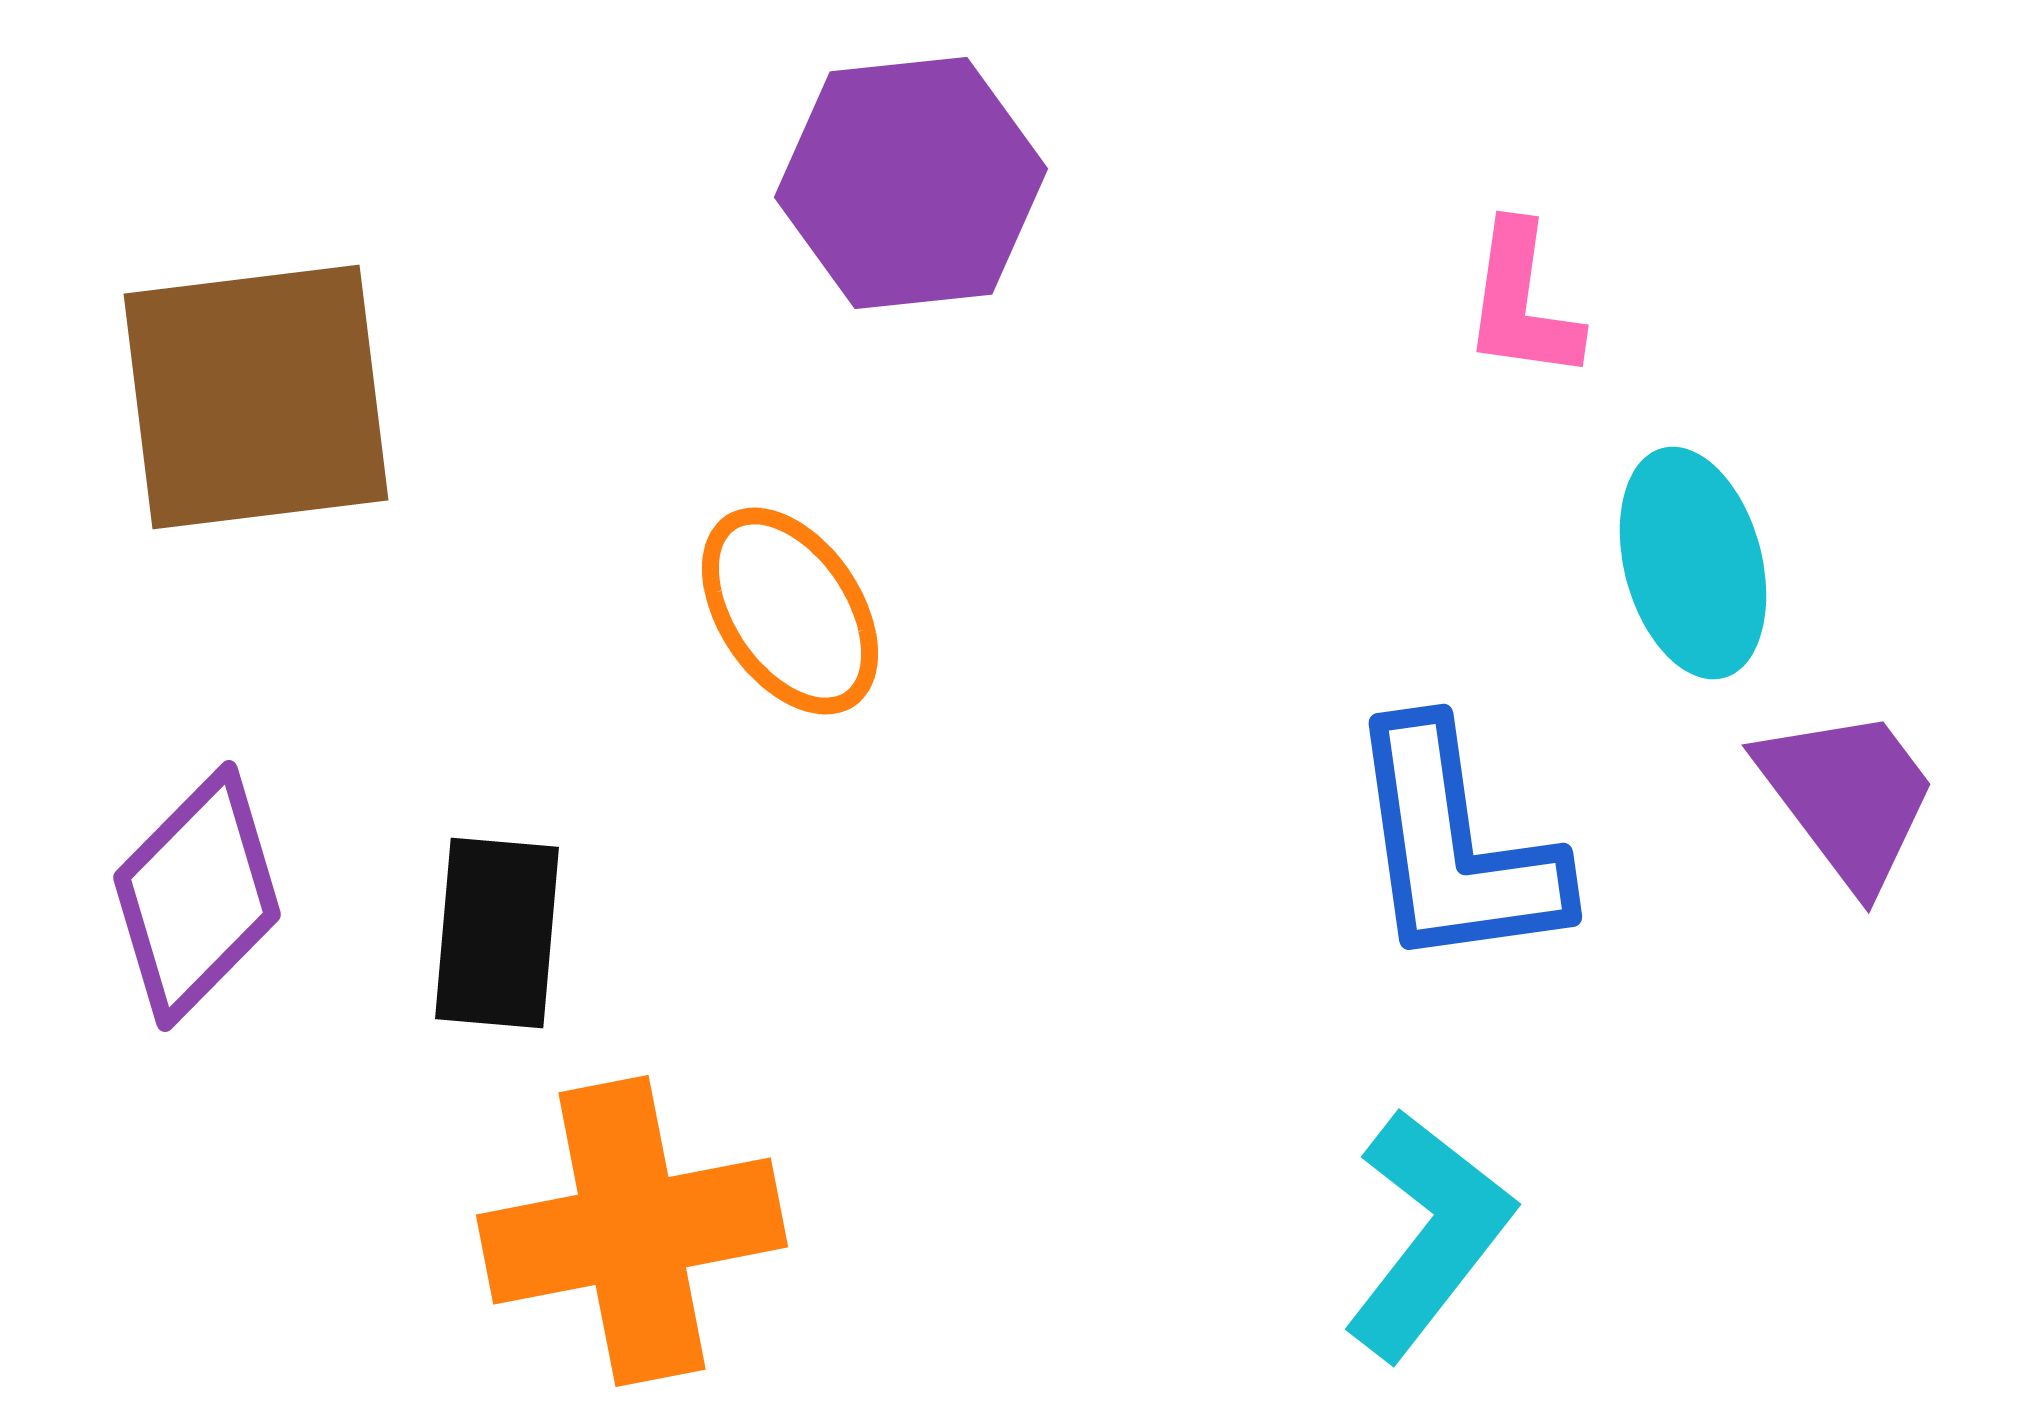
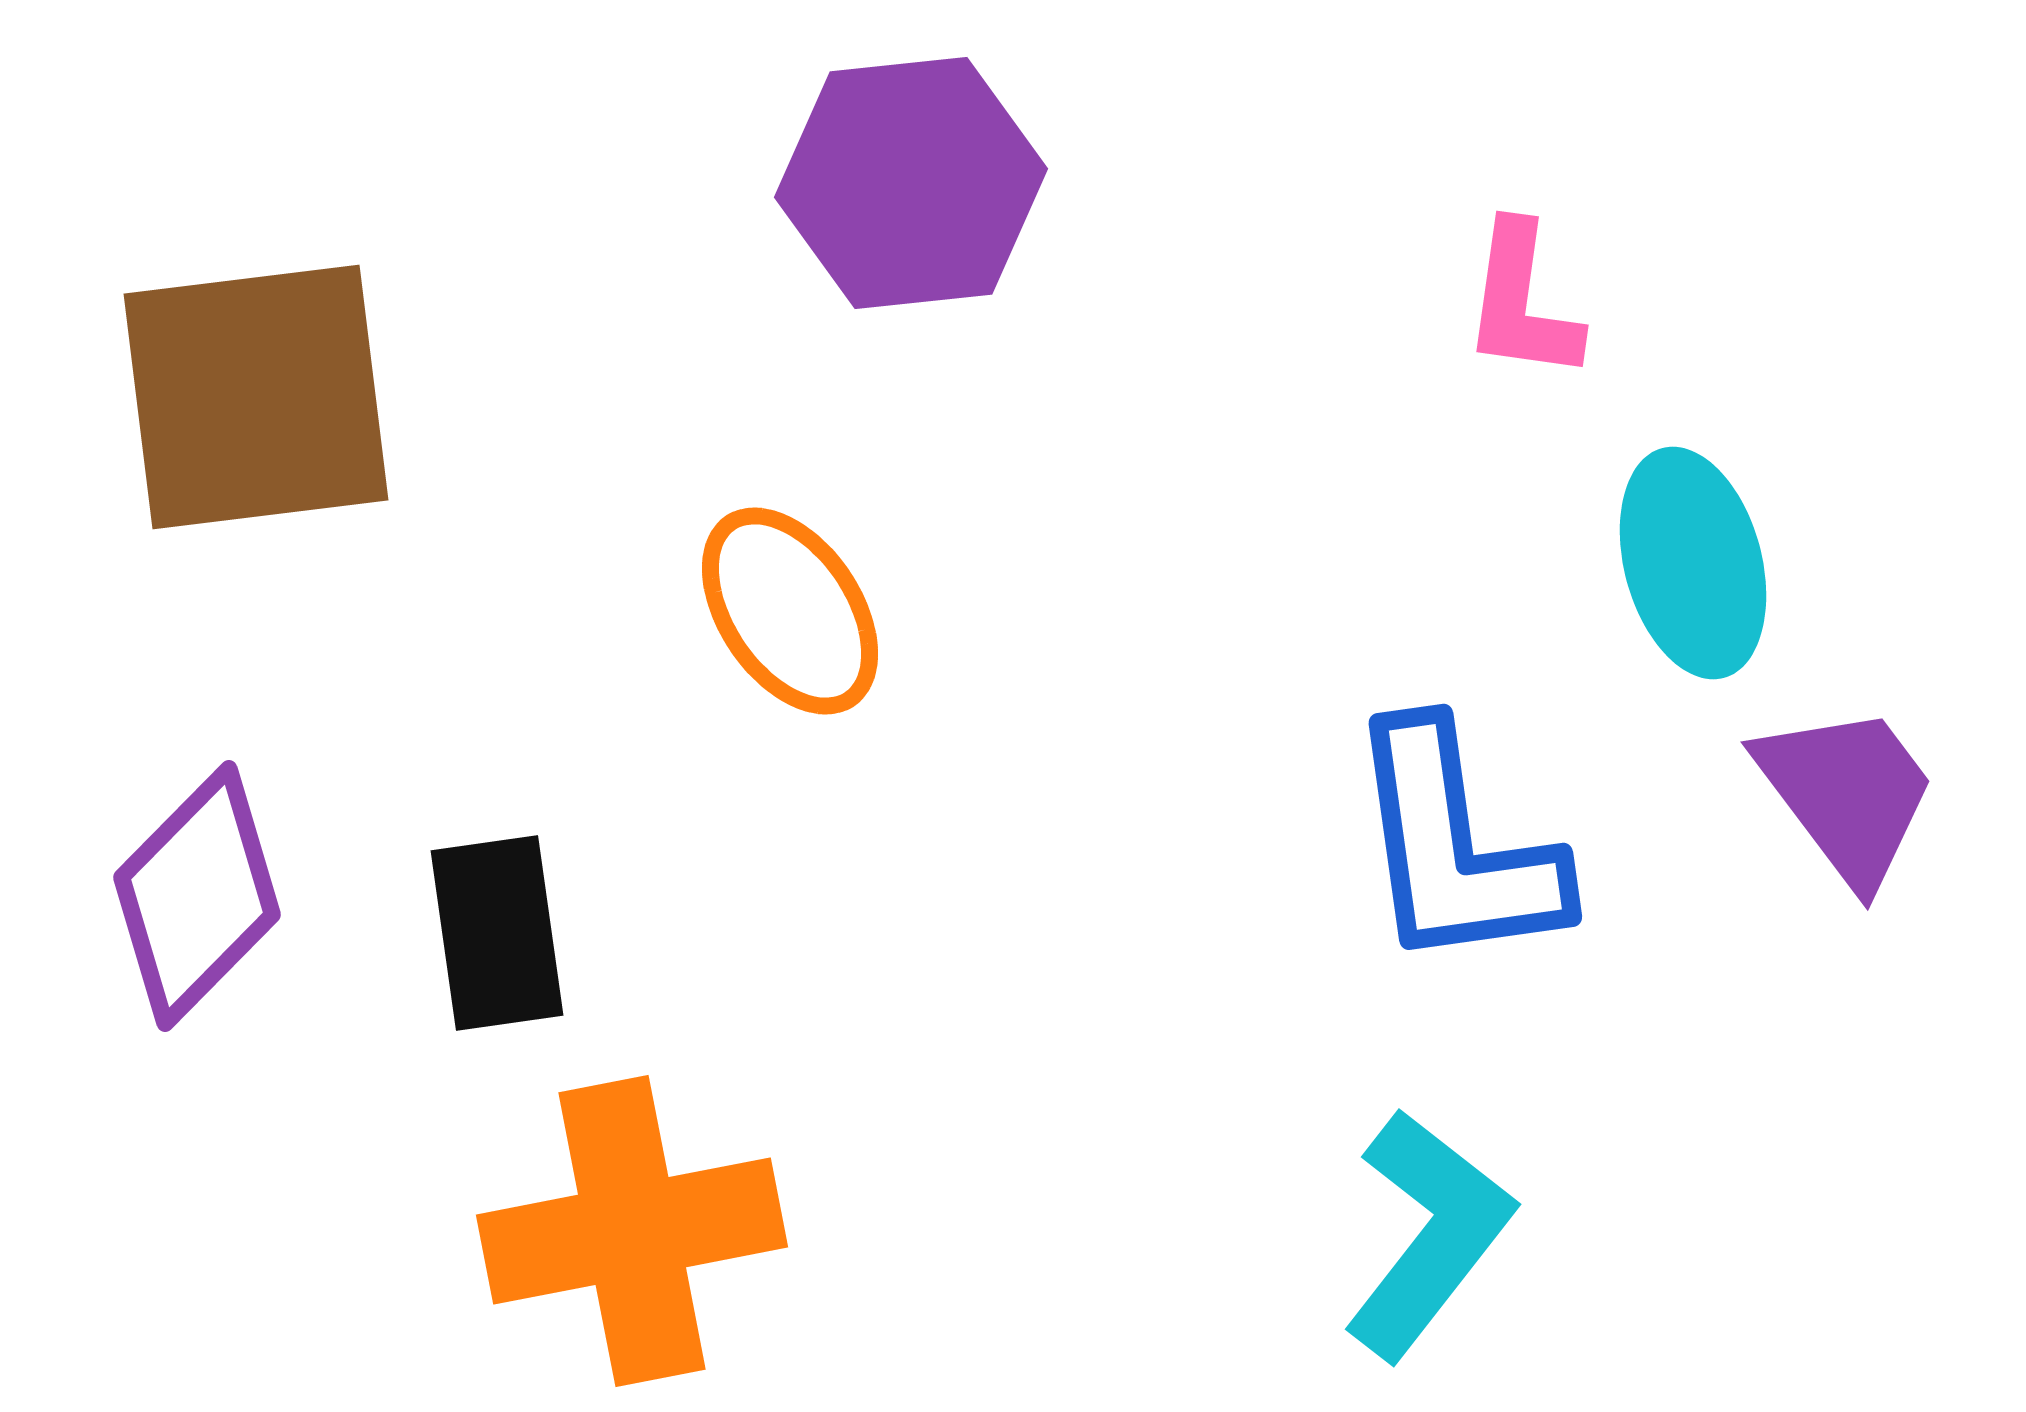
purple trapezoid: moved 1 px left, 3 px up
black rectangle: rotated 13 degrees counterclockwise
